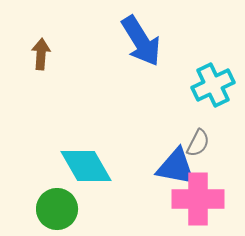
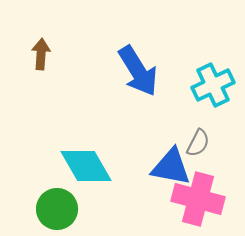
blue arrow: moved 3 px left, 30 px down
blue triangle: moved 5 px left
pink cross: rotated 15 degrees clockwise
